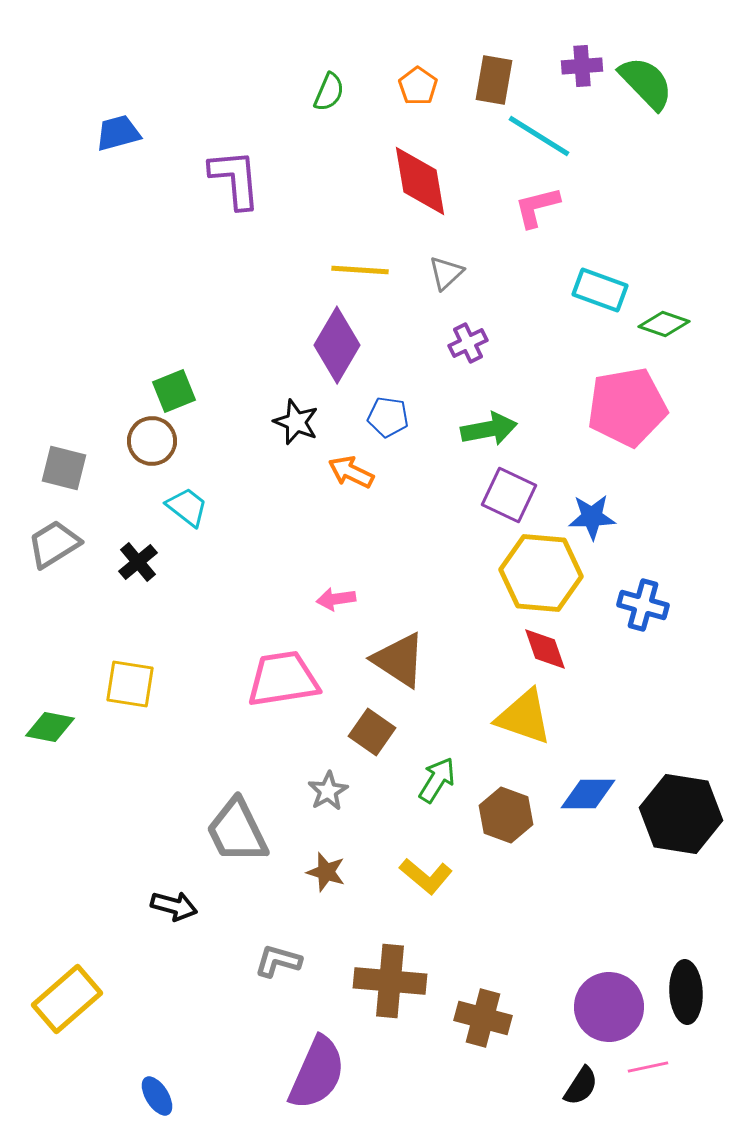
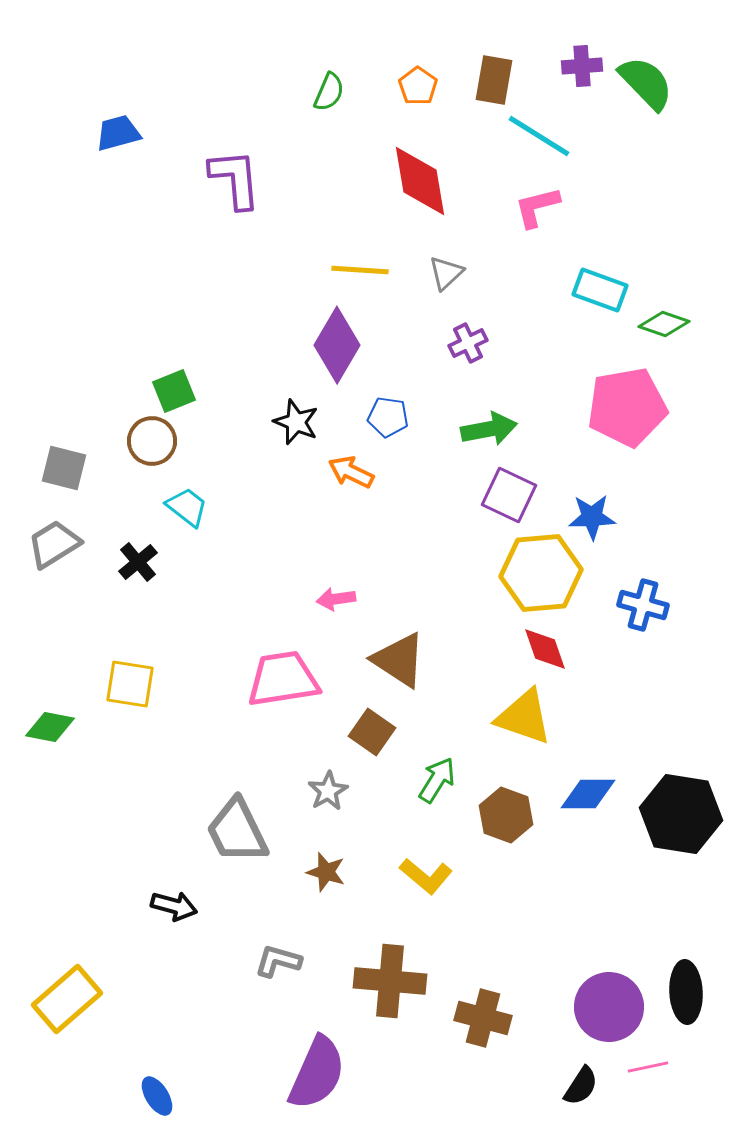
yellow hexagon at (541, 573): rotated 10 degrees counterclockwise
